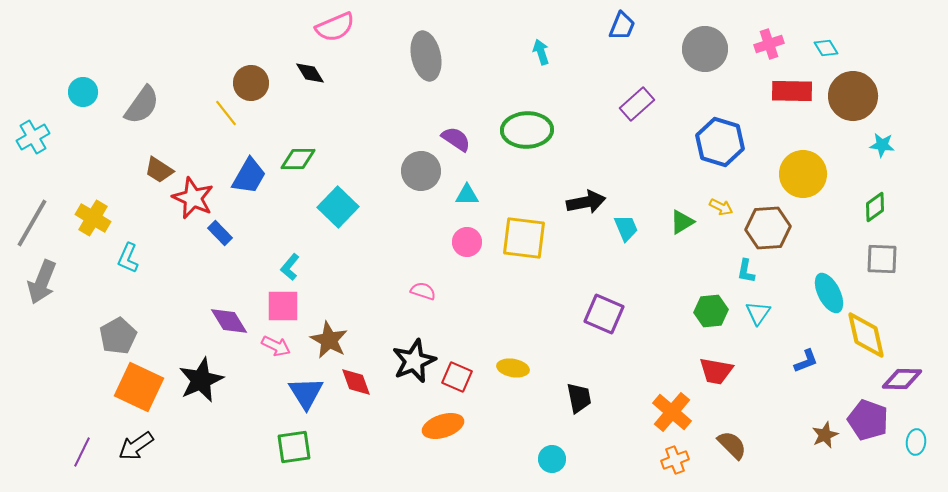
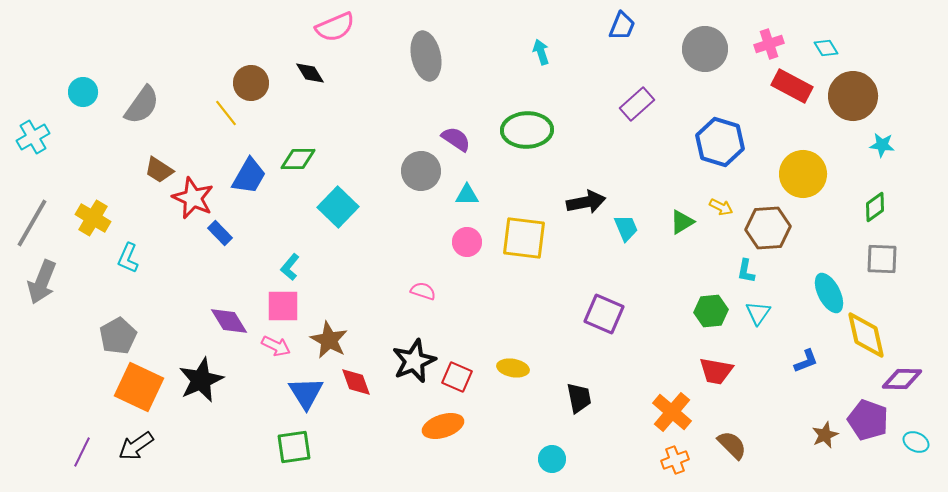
red rectangle at (792, 91): moved 5 px up; rotated 27 degrees clockwise
cyan ellipse at (916, 442): rotated 70 degrees counterclockwise
